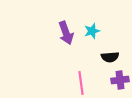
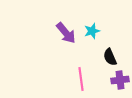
purple arrow: rotated 20 degrees counterclockwise
black semicircle: rotated 72 degrees clockwise
pink line: moved 4 px up
